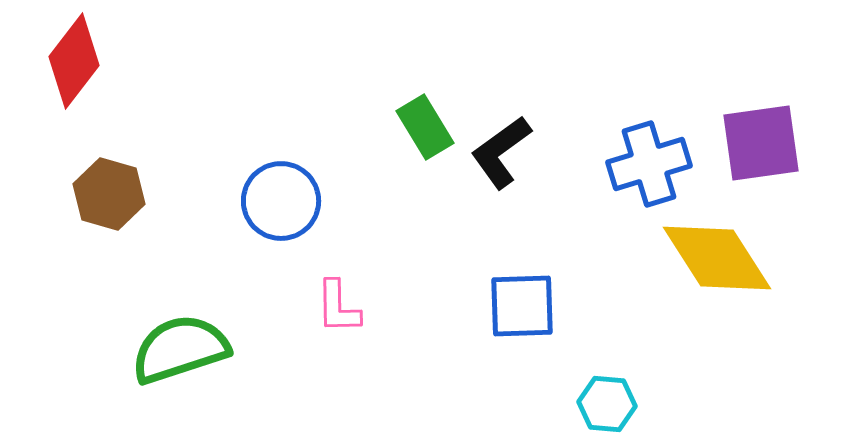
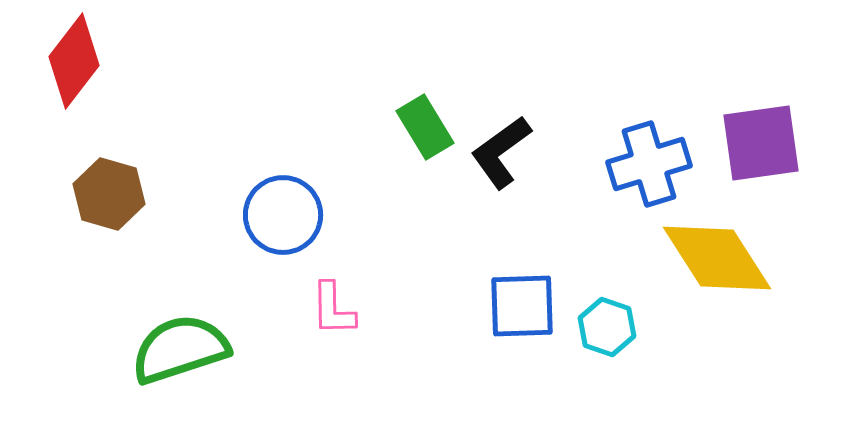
blue circle: moved 2 px right, 14 px down
pink L-shape: moved 5 px left, 2 px down
cyan hexagon: moved 77 px up; rotated 14 degrees clockwise
